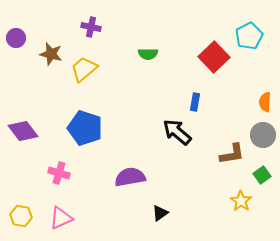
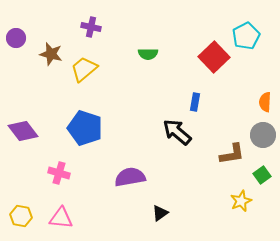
cyan pentagon: moved 3 px left
yellow star: rotated 15 degrees clockwise
pink triangle: rotated 30 degrees clockwise
